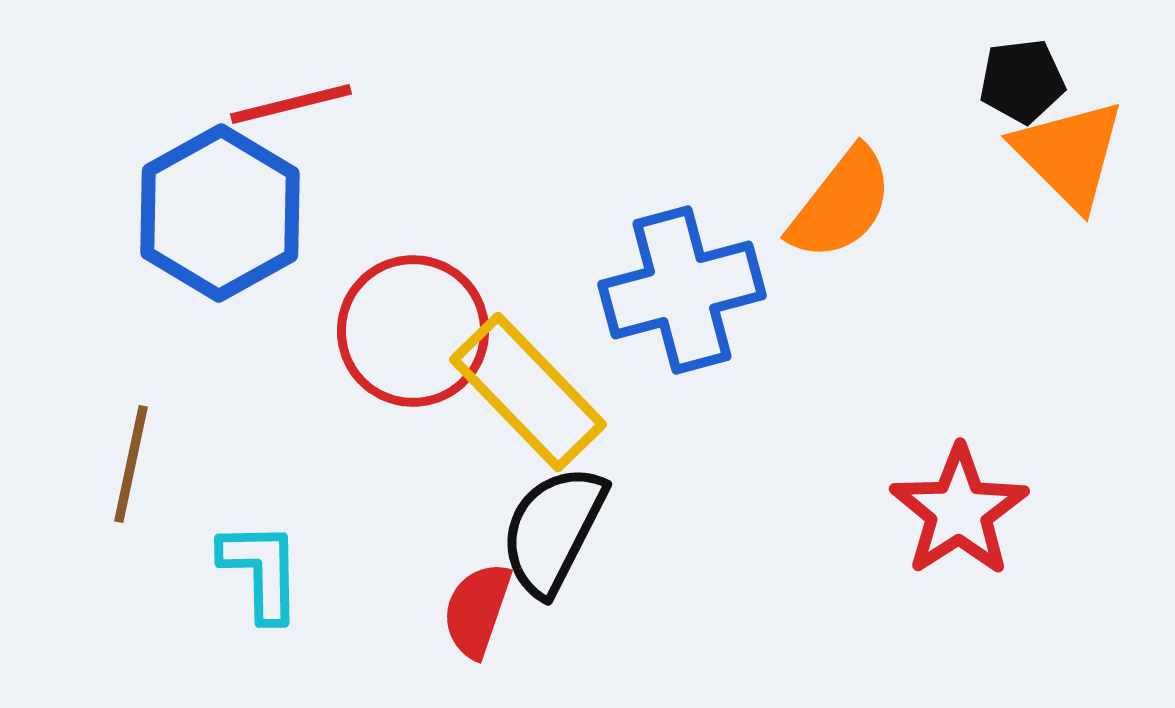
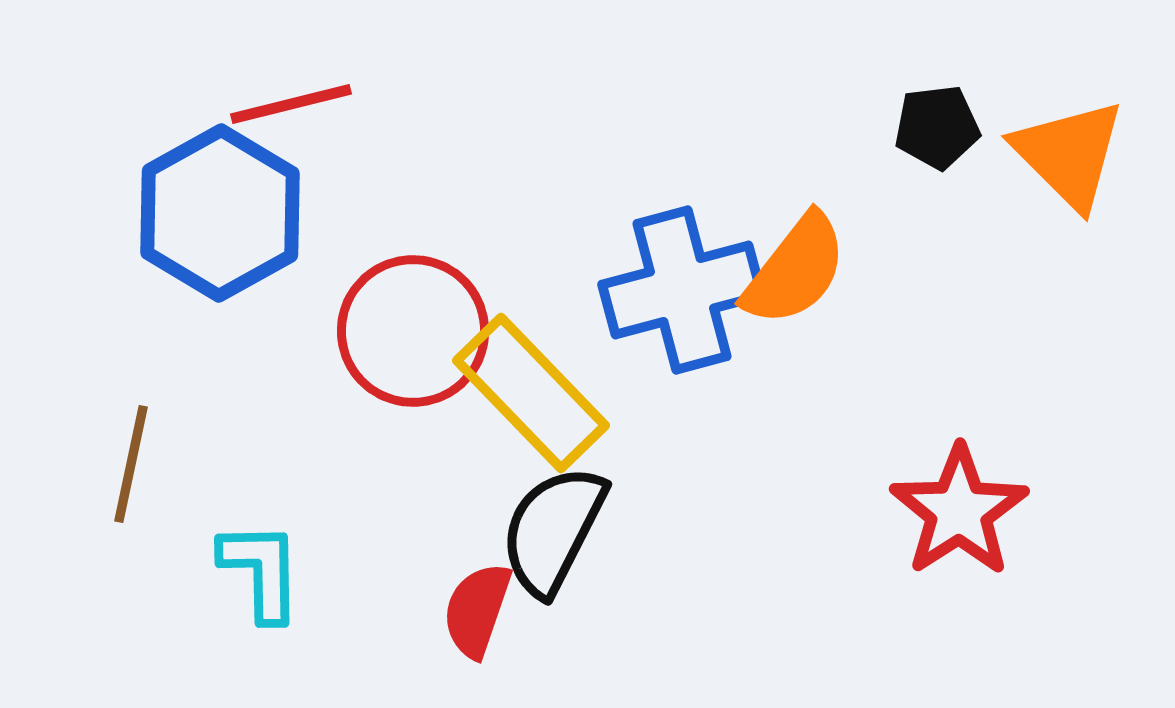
black pentagon: moved 85 px left, 46 px down
orange semicircle: moved 46 px left, 66 px down
yellow rectangle: moved 3 px right, 1 px down
